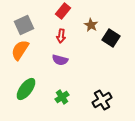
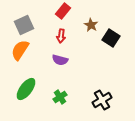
green cross: moved 2 px left
